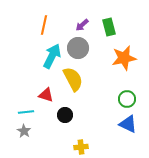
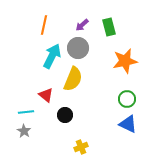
orange star: moved 1 px right, 3 px down
yellow semicircle: rotated 50 degrees clockwise
red triangle: rotated 21 degrees clockwise
yellow cross: rotated 16 degrees counterclockwise
